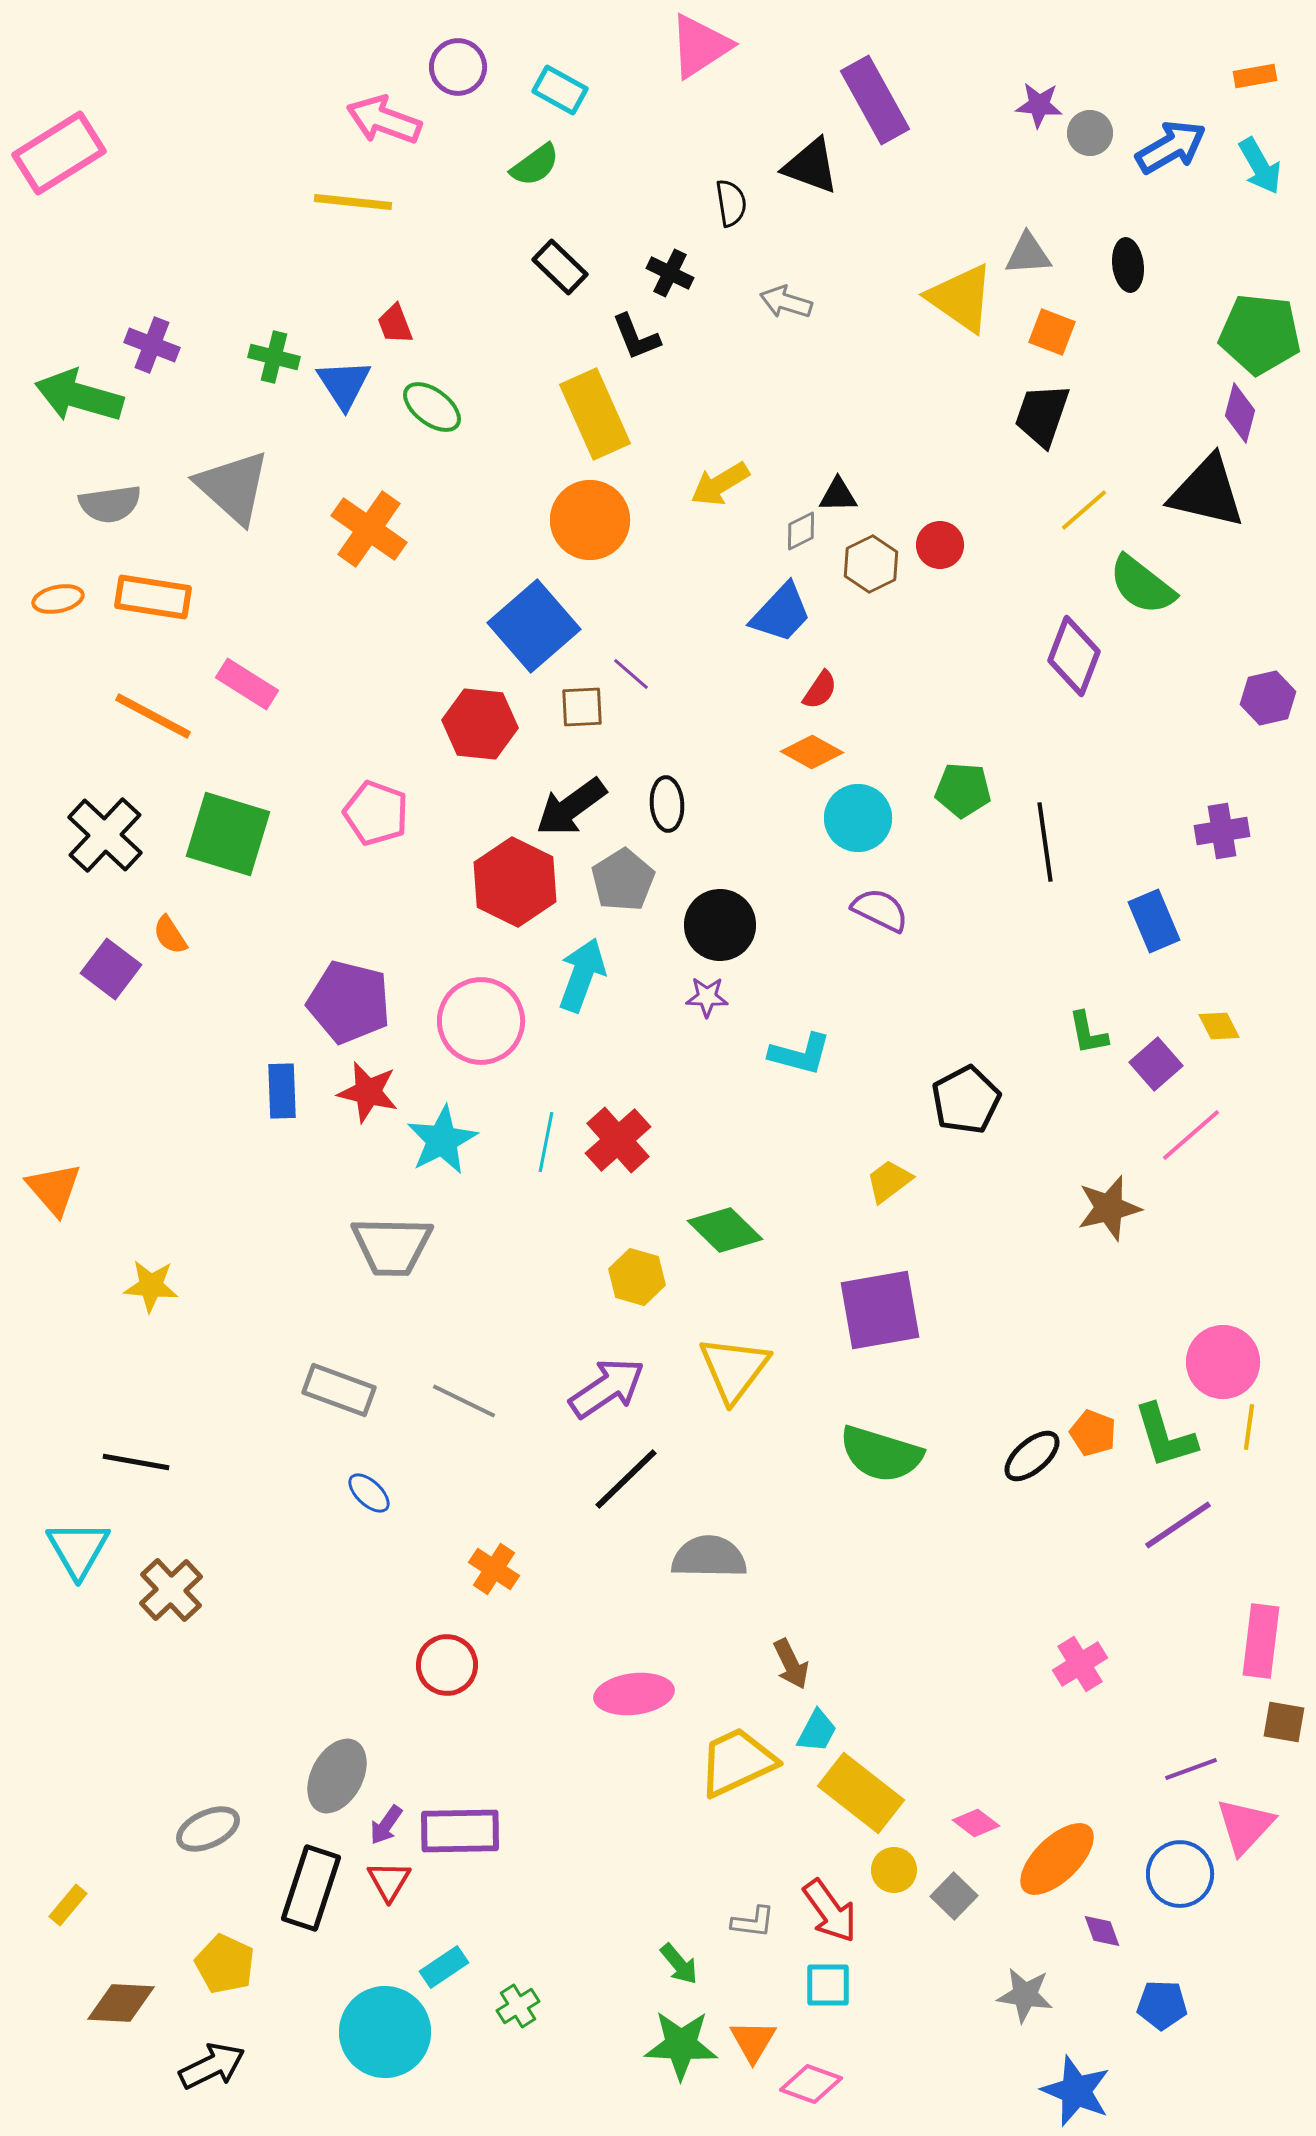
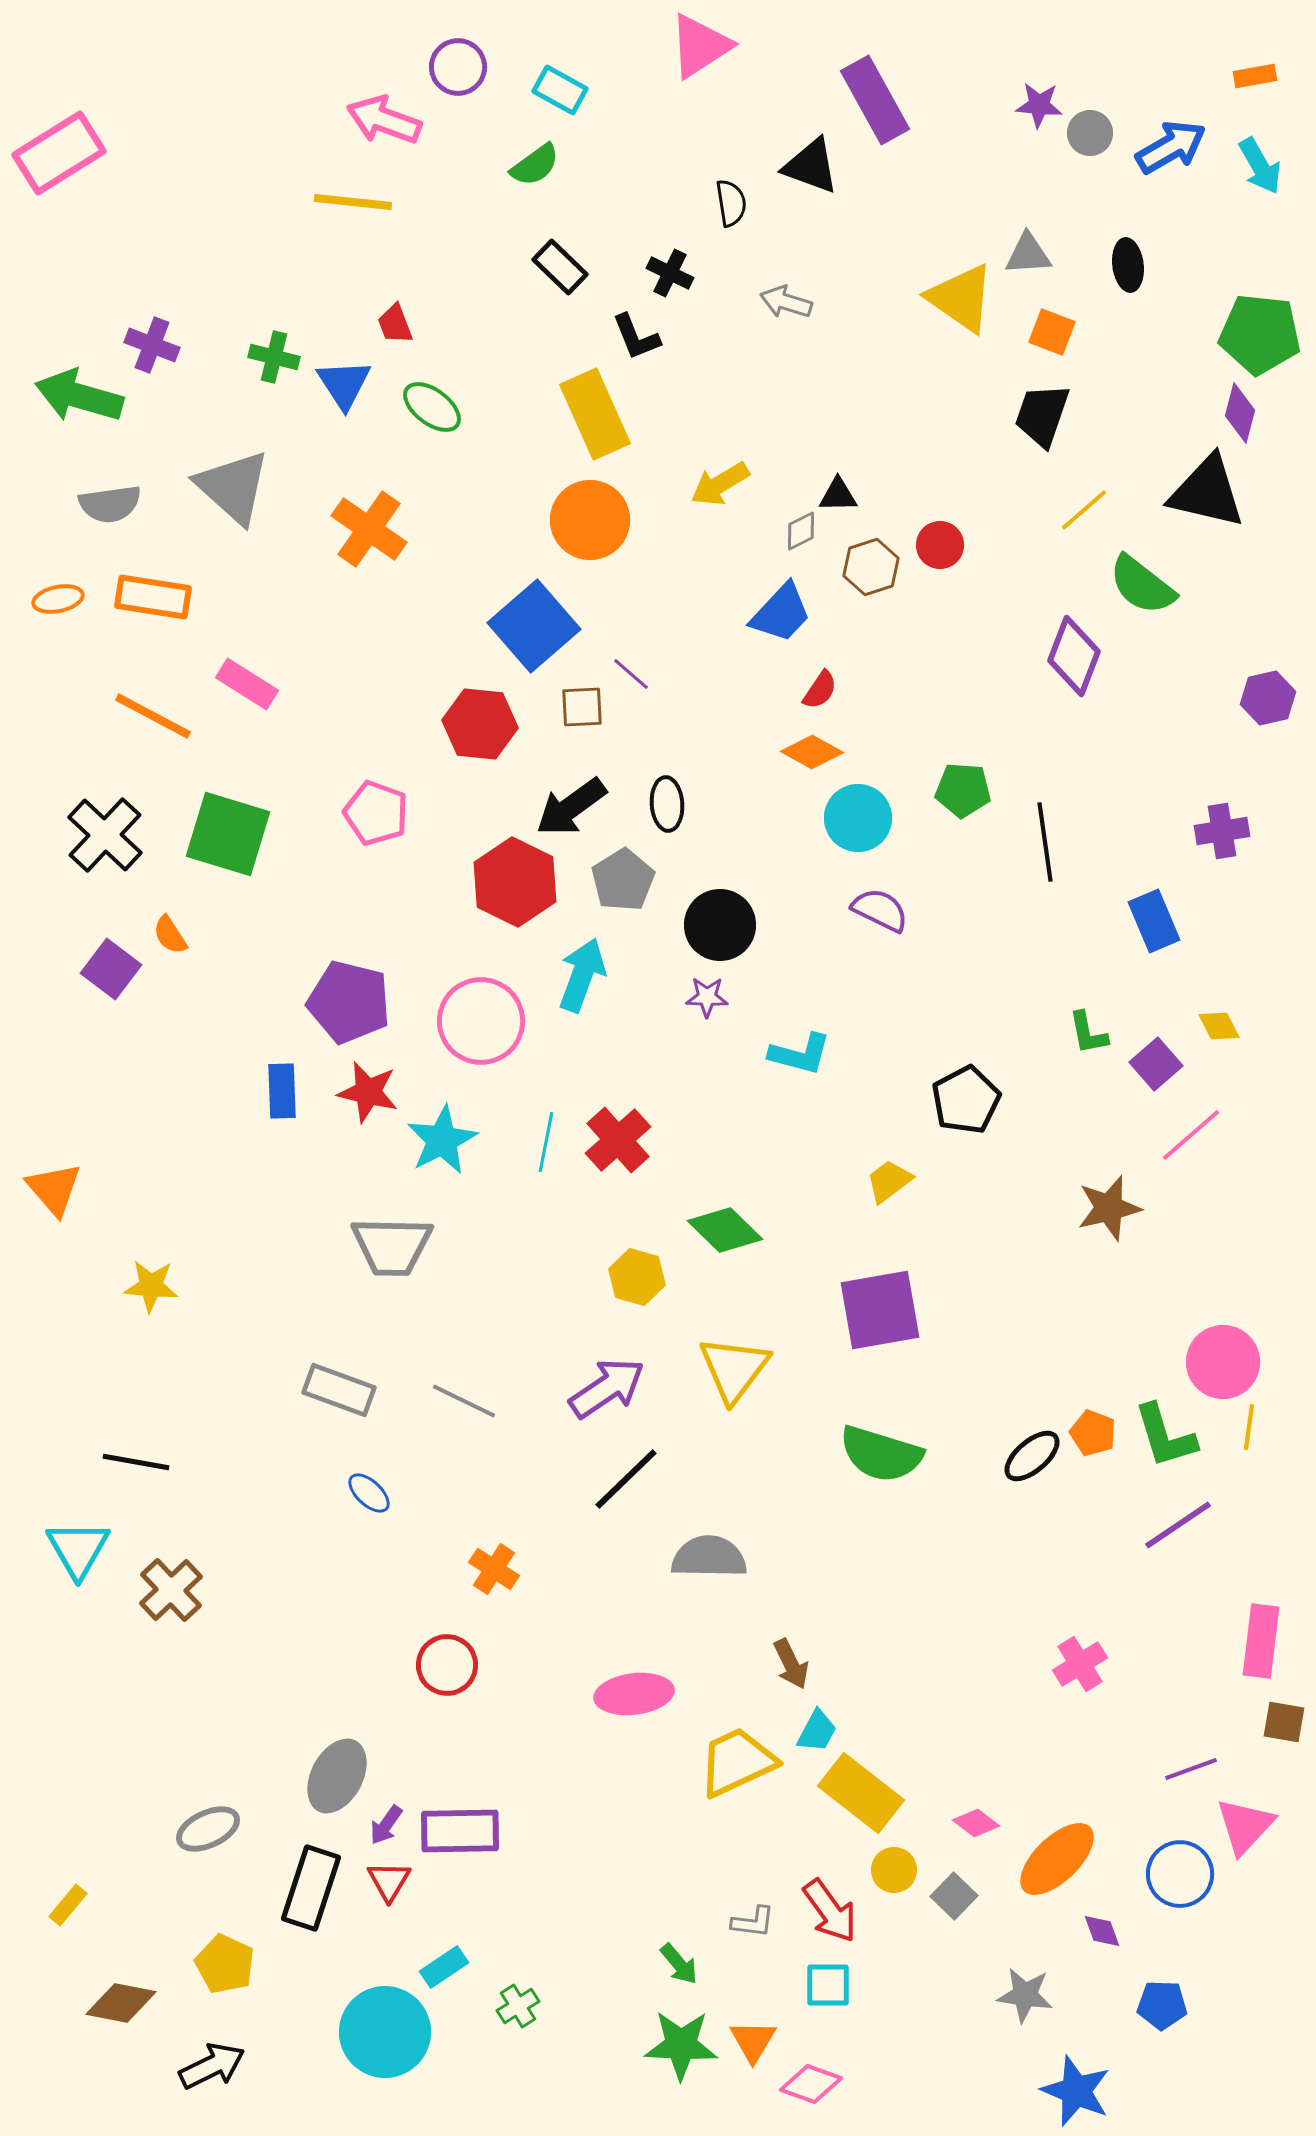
brown hexagon at (871, 564): moved 3 px down; rotated 8 degrees clockwise
brown diamond at (121, 2003): rotated 8 degrees clockwise
